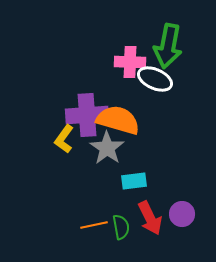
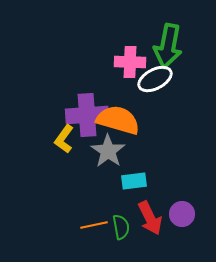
white ellipse: rotated 52 degrees counterclockwise
gray star: moved 1 px right, 3 px down
